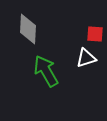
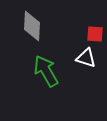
gray diamond: moved 4 px right, 3 px up
white triangle: rotated 35 degrees clockwise
